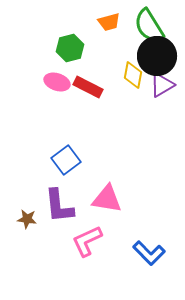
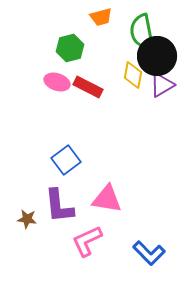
orange trapezoid: moved 8 px left, 5 px up
green semicircle: moved 7 px left, 6 px down; rotated 21 degrees clockwise
